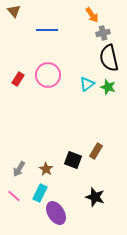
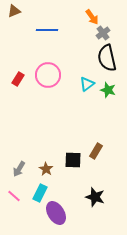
brown triangle: rotated 48 degrees clockwise
orange arrow: moved 2 px down
gray cross: rotated 24 degrees counterclockwise
black semicircle: moved 2 px left
green star: moved 3 px down
black square: rotated 18 degrees counterclockwise
